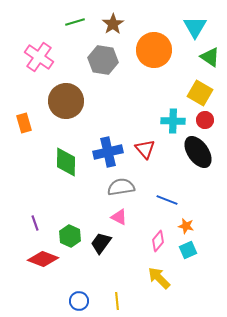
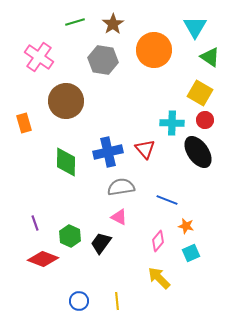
cyan cross: moved 1 px left, 2 px down
cyan square: moved 3 px right, 3 px down
